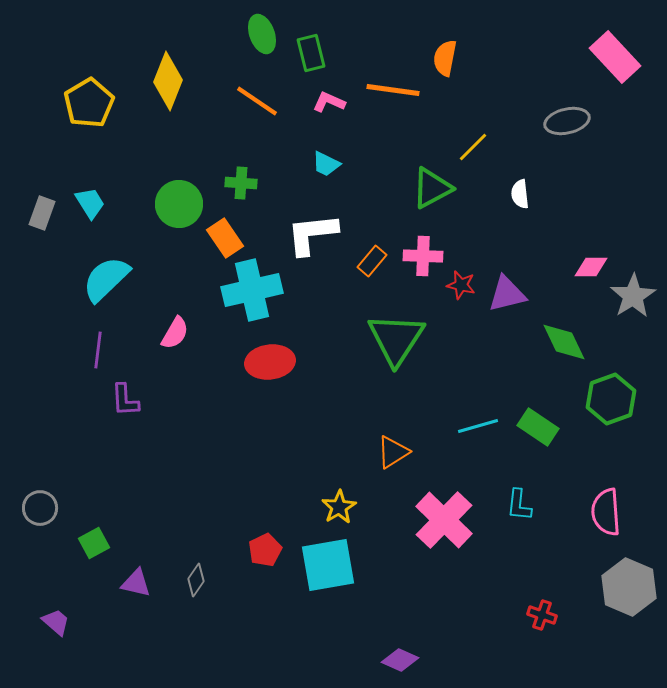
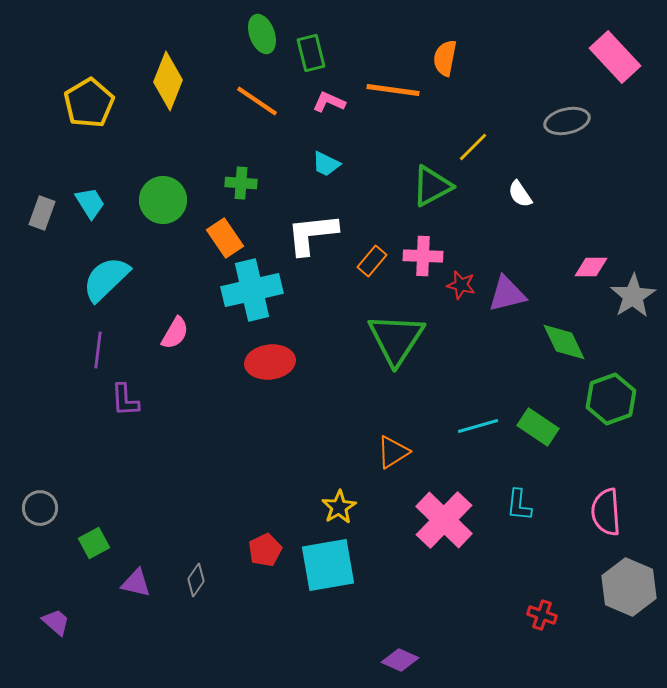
green triangle at (432, 188): moved 2 px up
white semicircle at (520, 194): rotated 28 degrees counterclockwise
green circle at (179, 204): moved 16 px left, 4 px up
